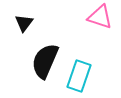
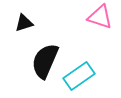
black triangle: rotated 36 degrees clockwise
cyan rectangle: rotated 36 degrees clockwise
